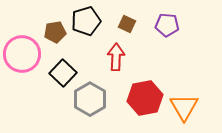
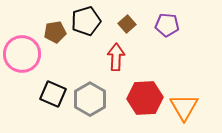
brown square: rotated 24 degrees clockwise
black square: moved 10 px left, 21 px down; rotated 20 degrees counterclockwise
red hexagon: rotated 8 degrees clockwise
